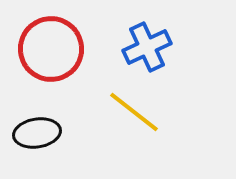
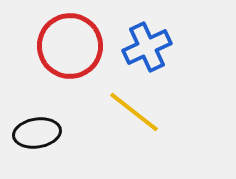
red circle: moved 19 px right, 3 px up
